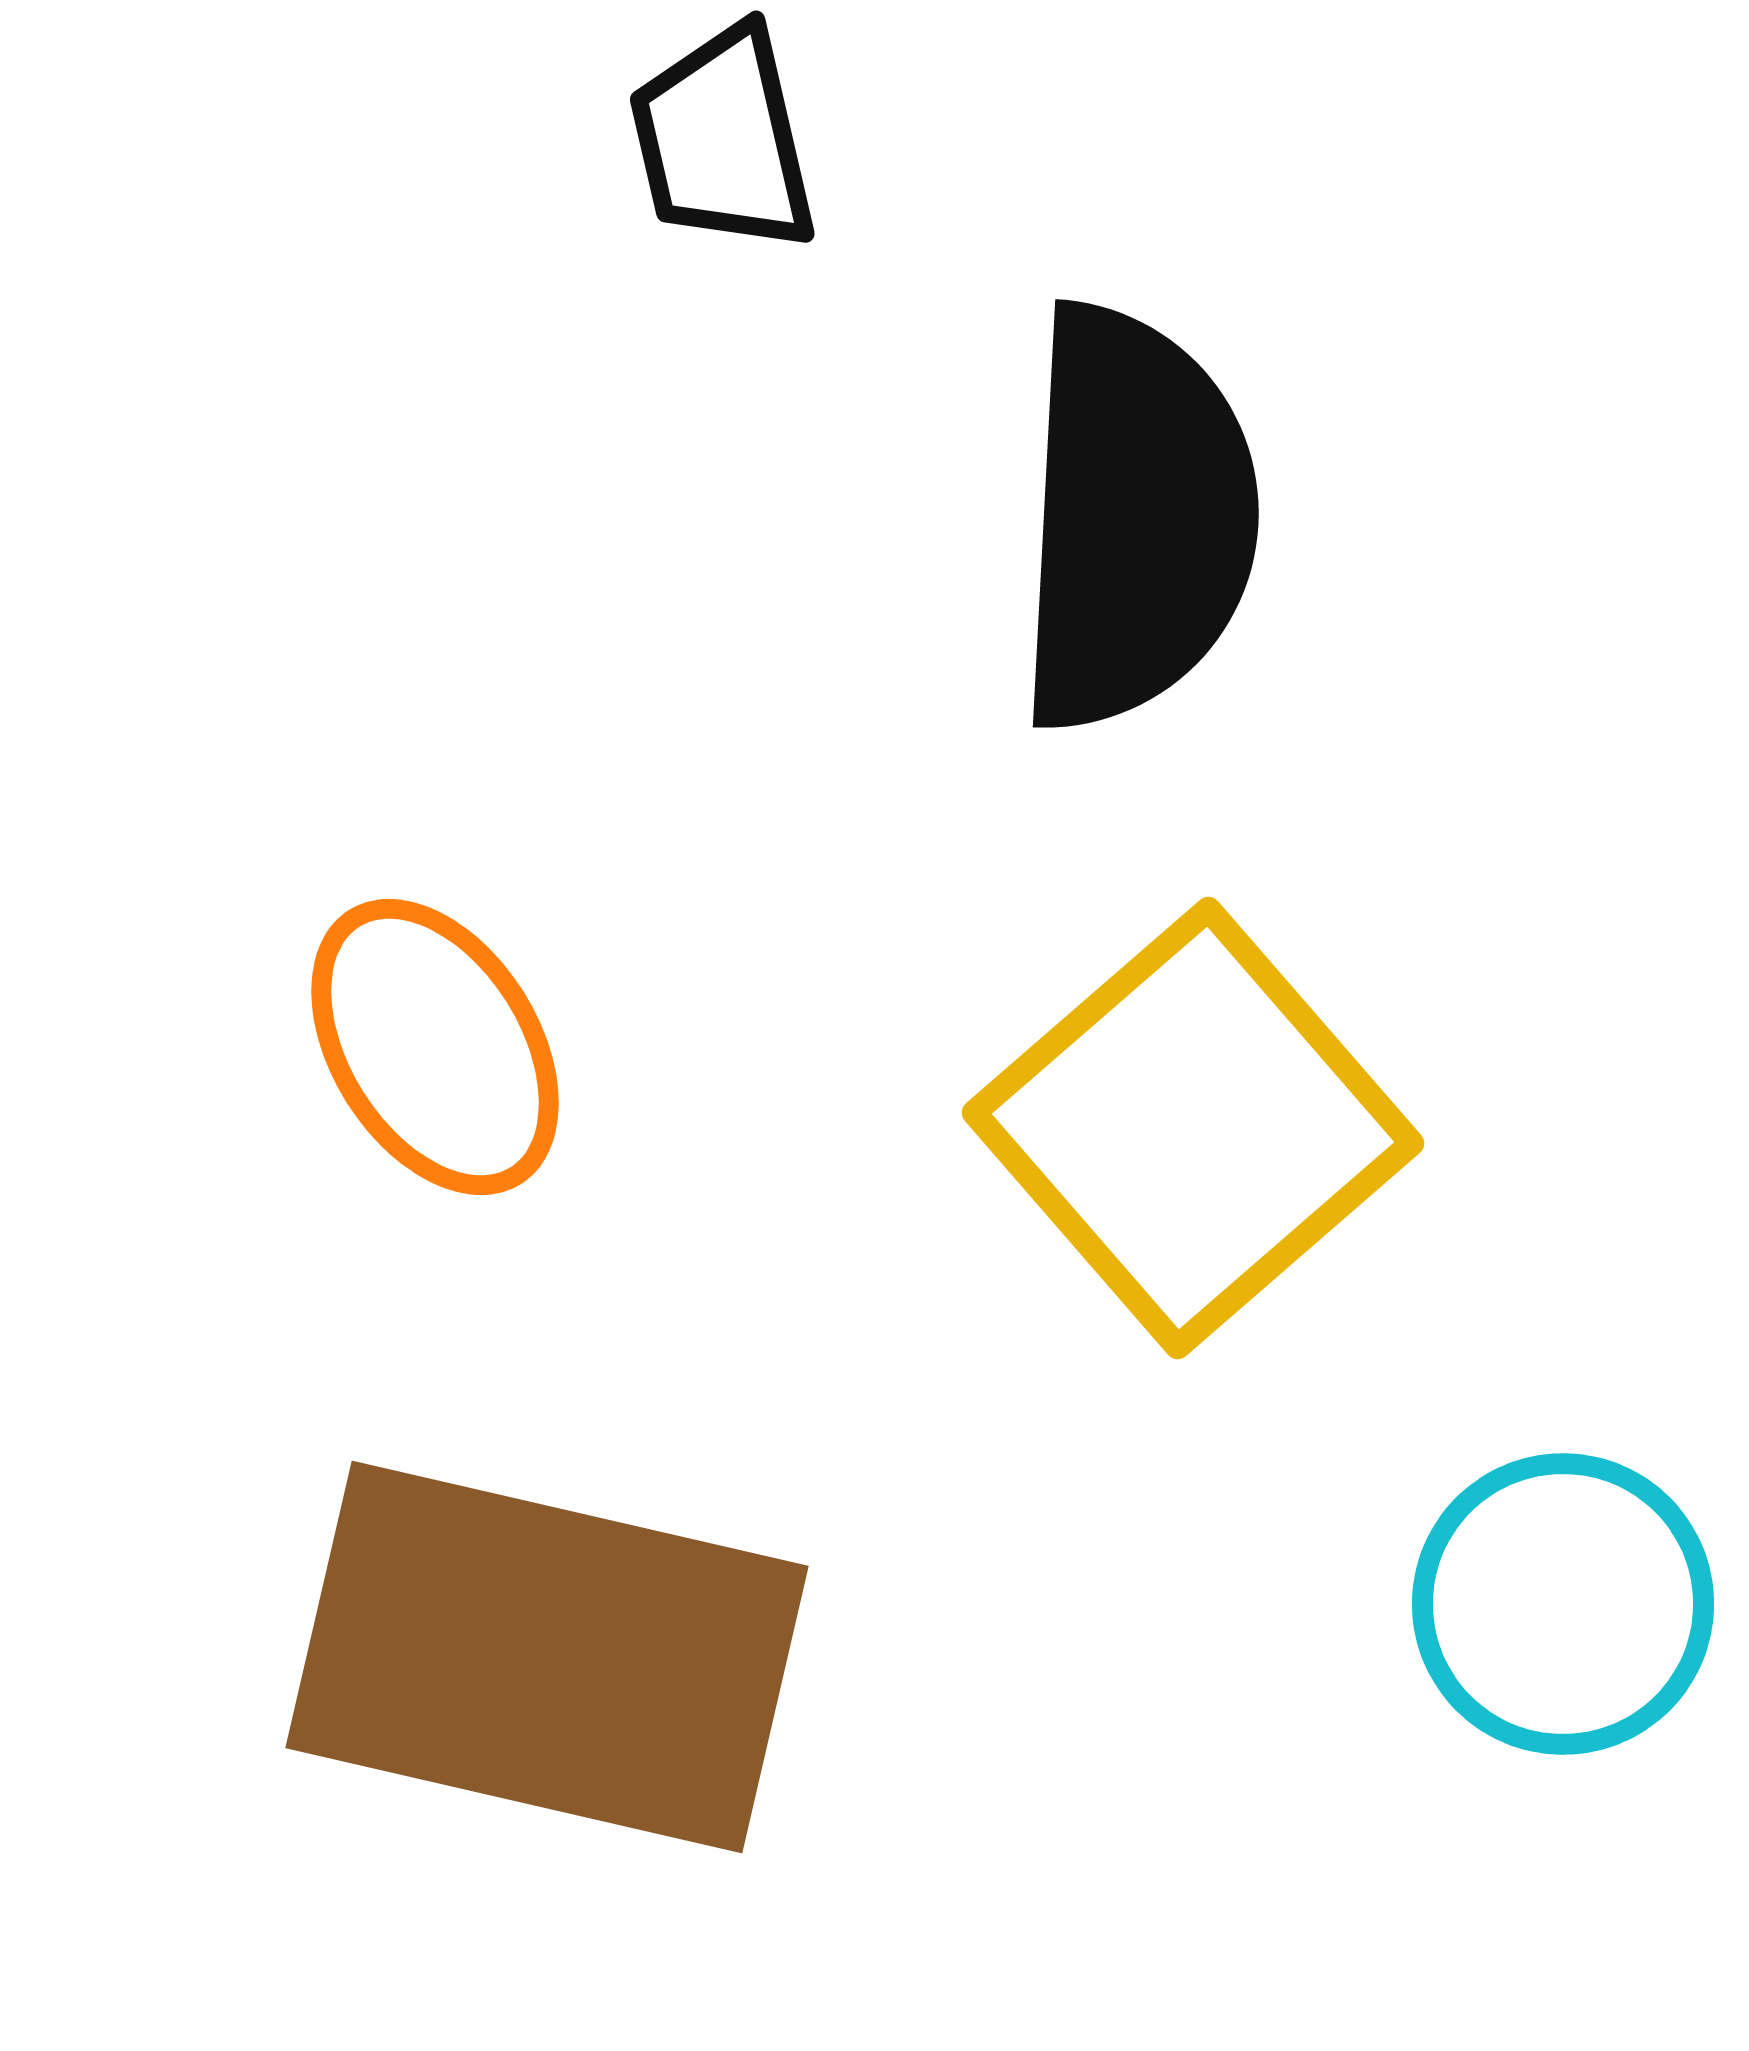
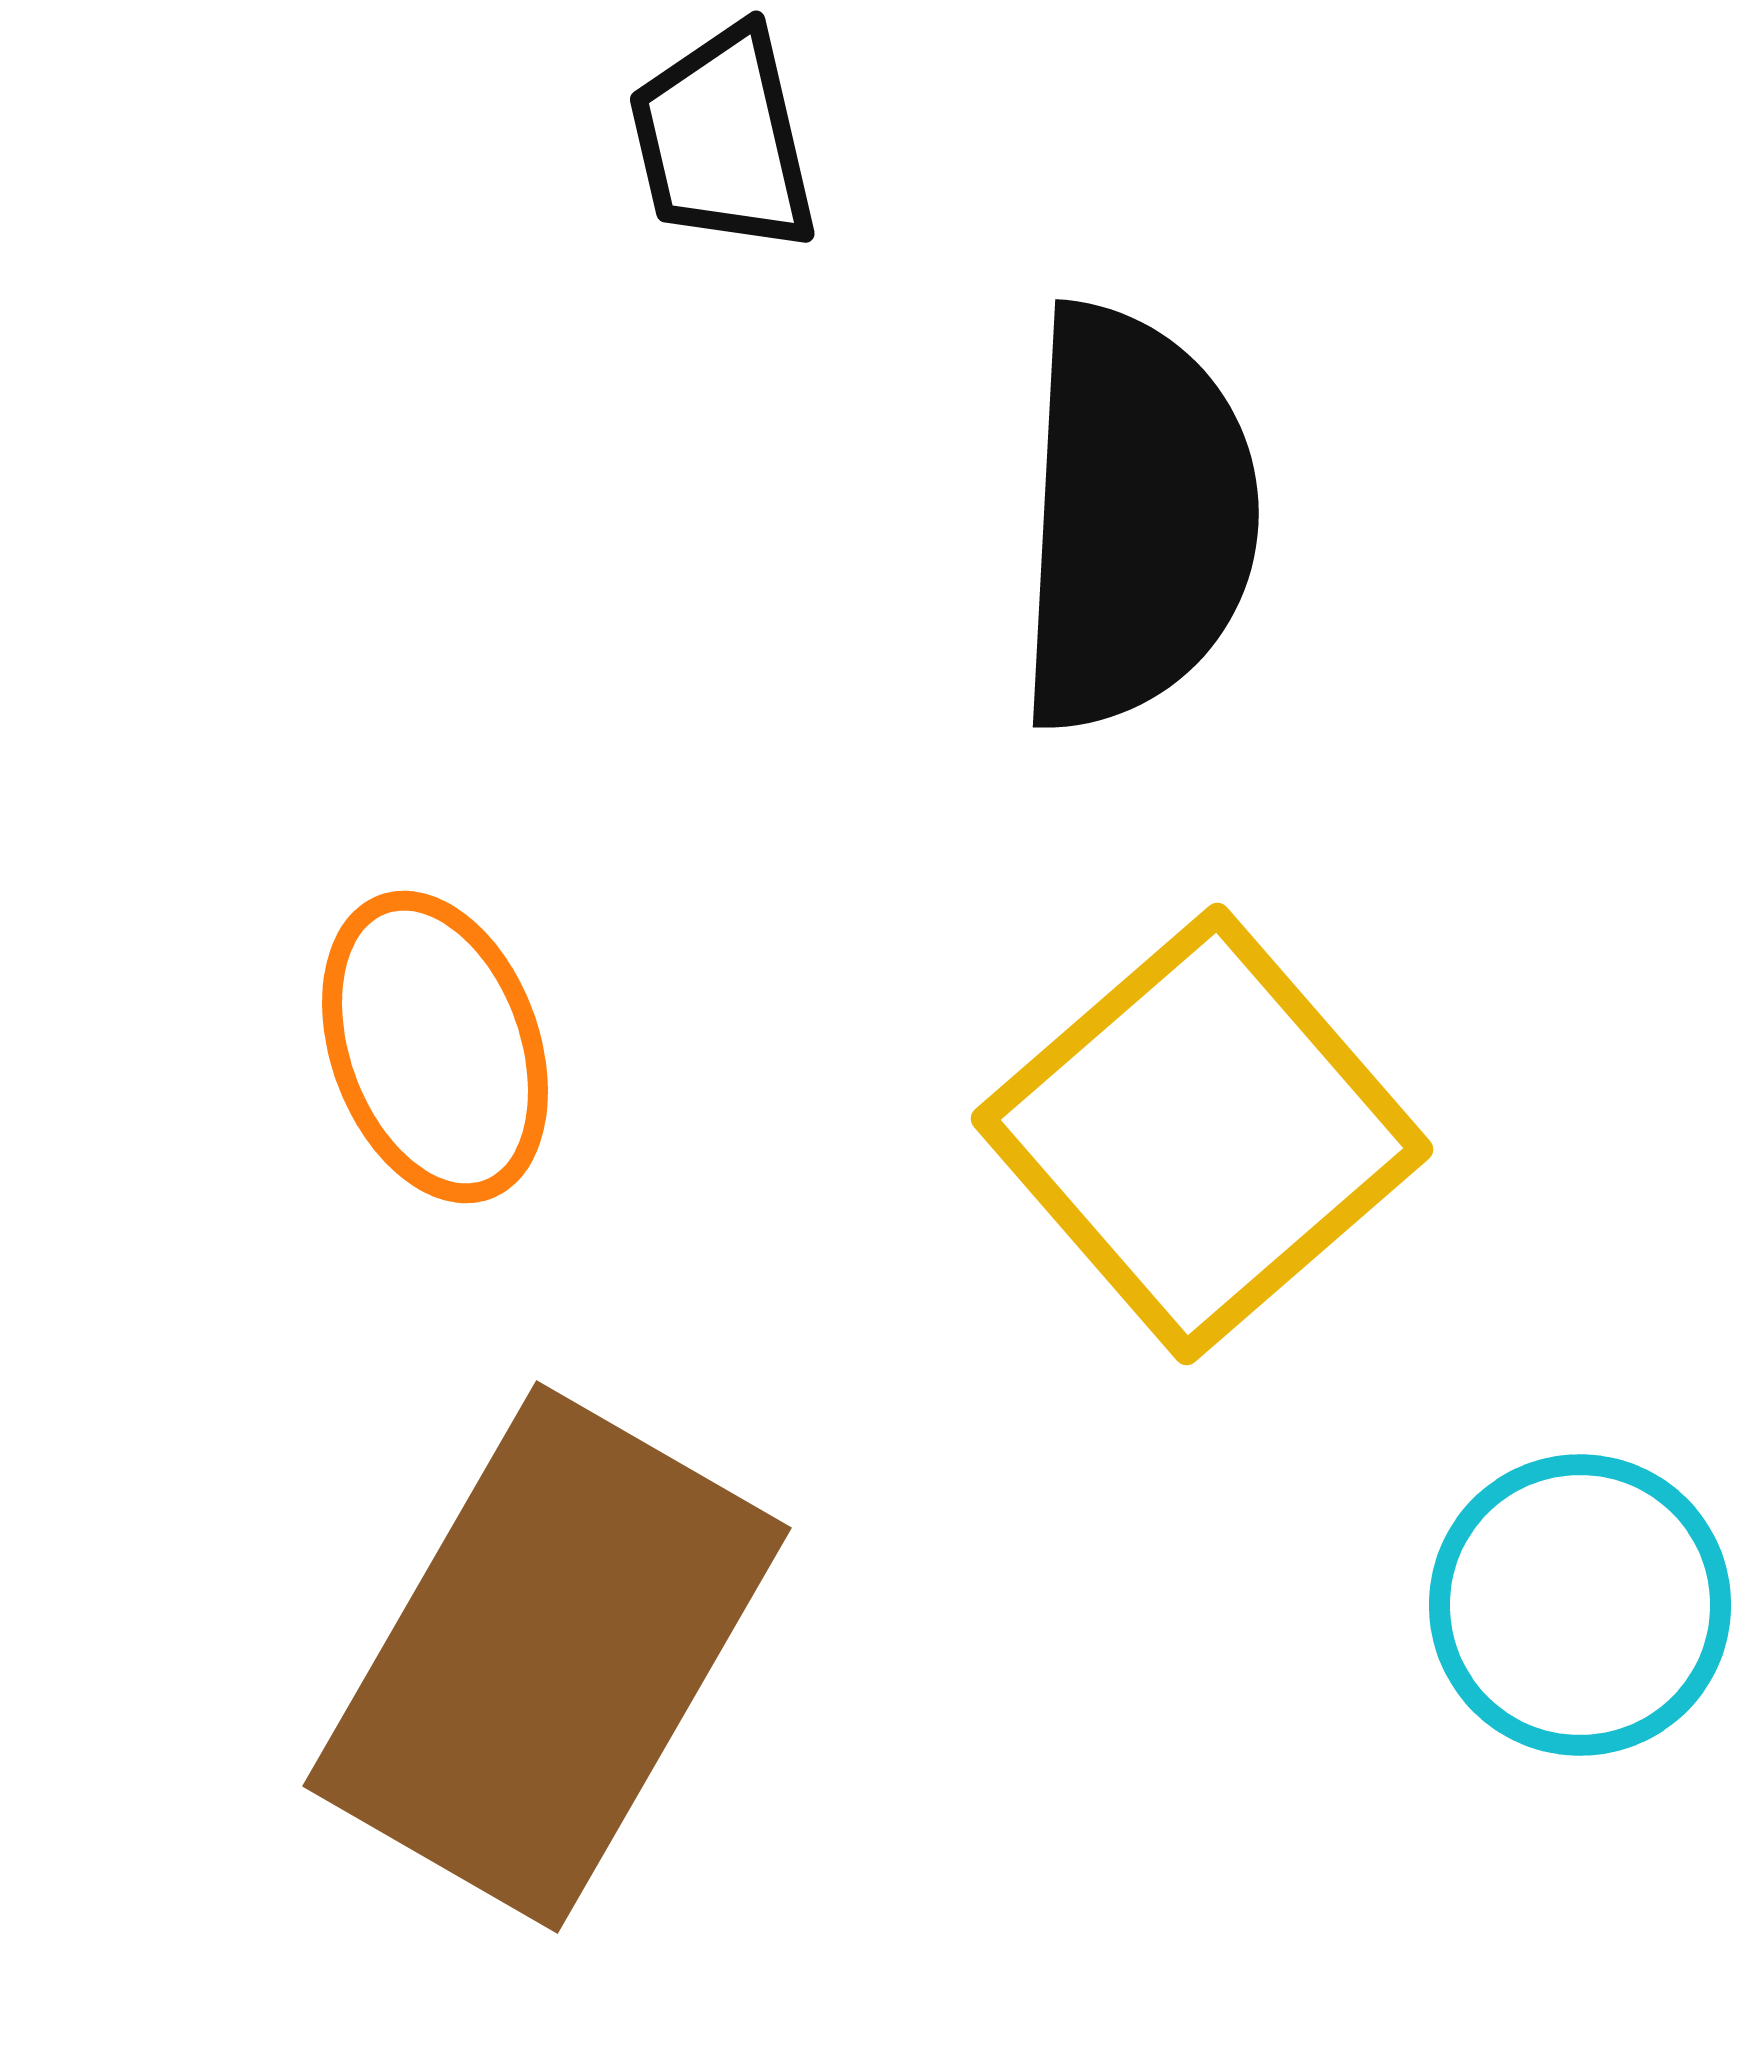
orange ellipse: rotated 12 degrees clockwise
yellow square: moved 9 px right, 6 px down
cyan circle: moved 17 px right, 1 px down
brown rectangle: rotated 73 degrees counterclockwise
